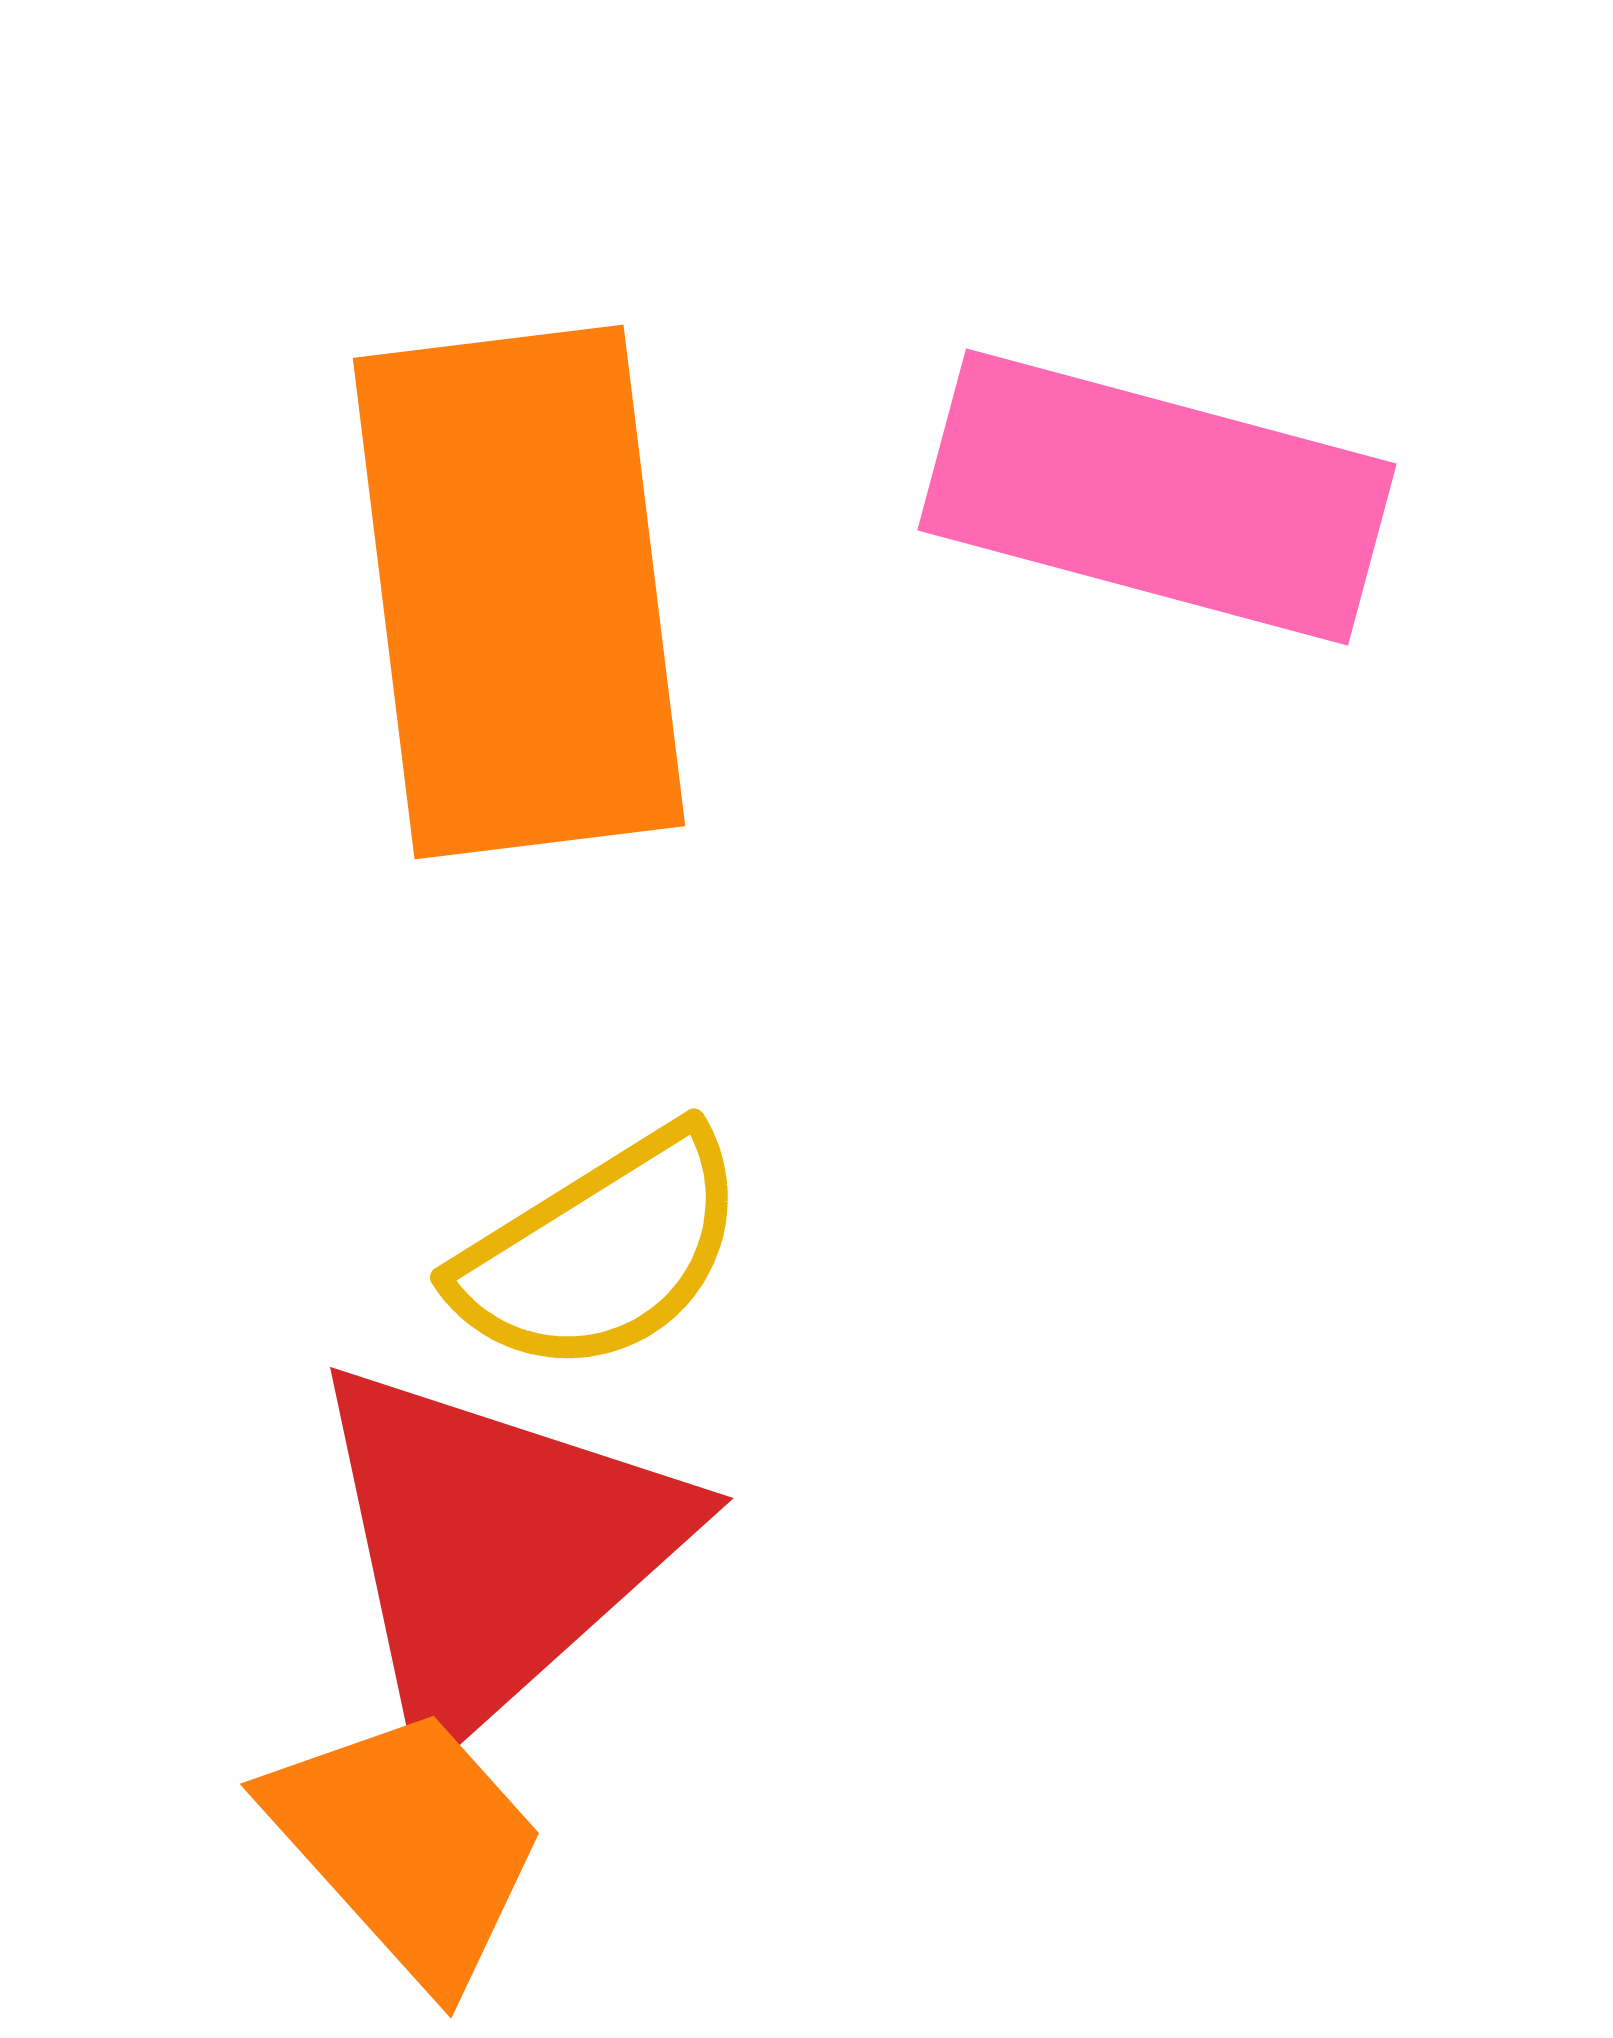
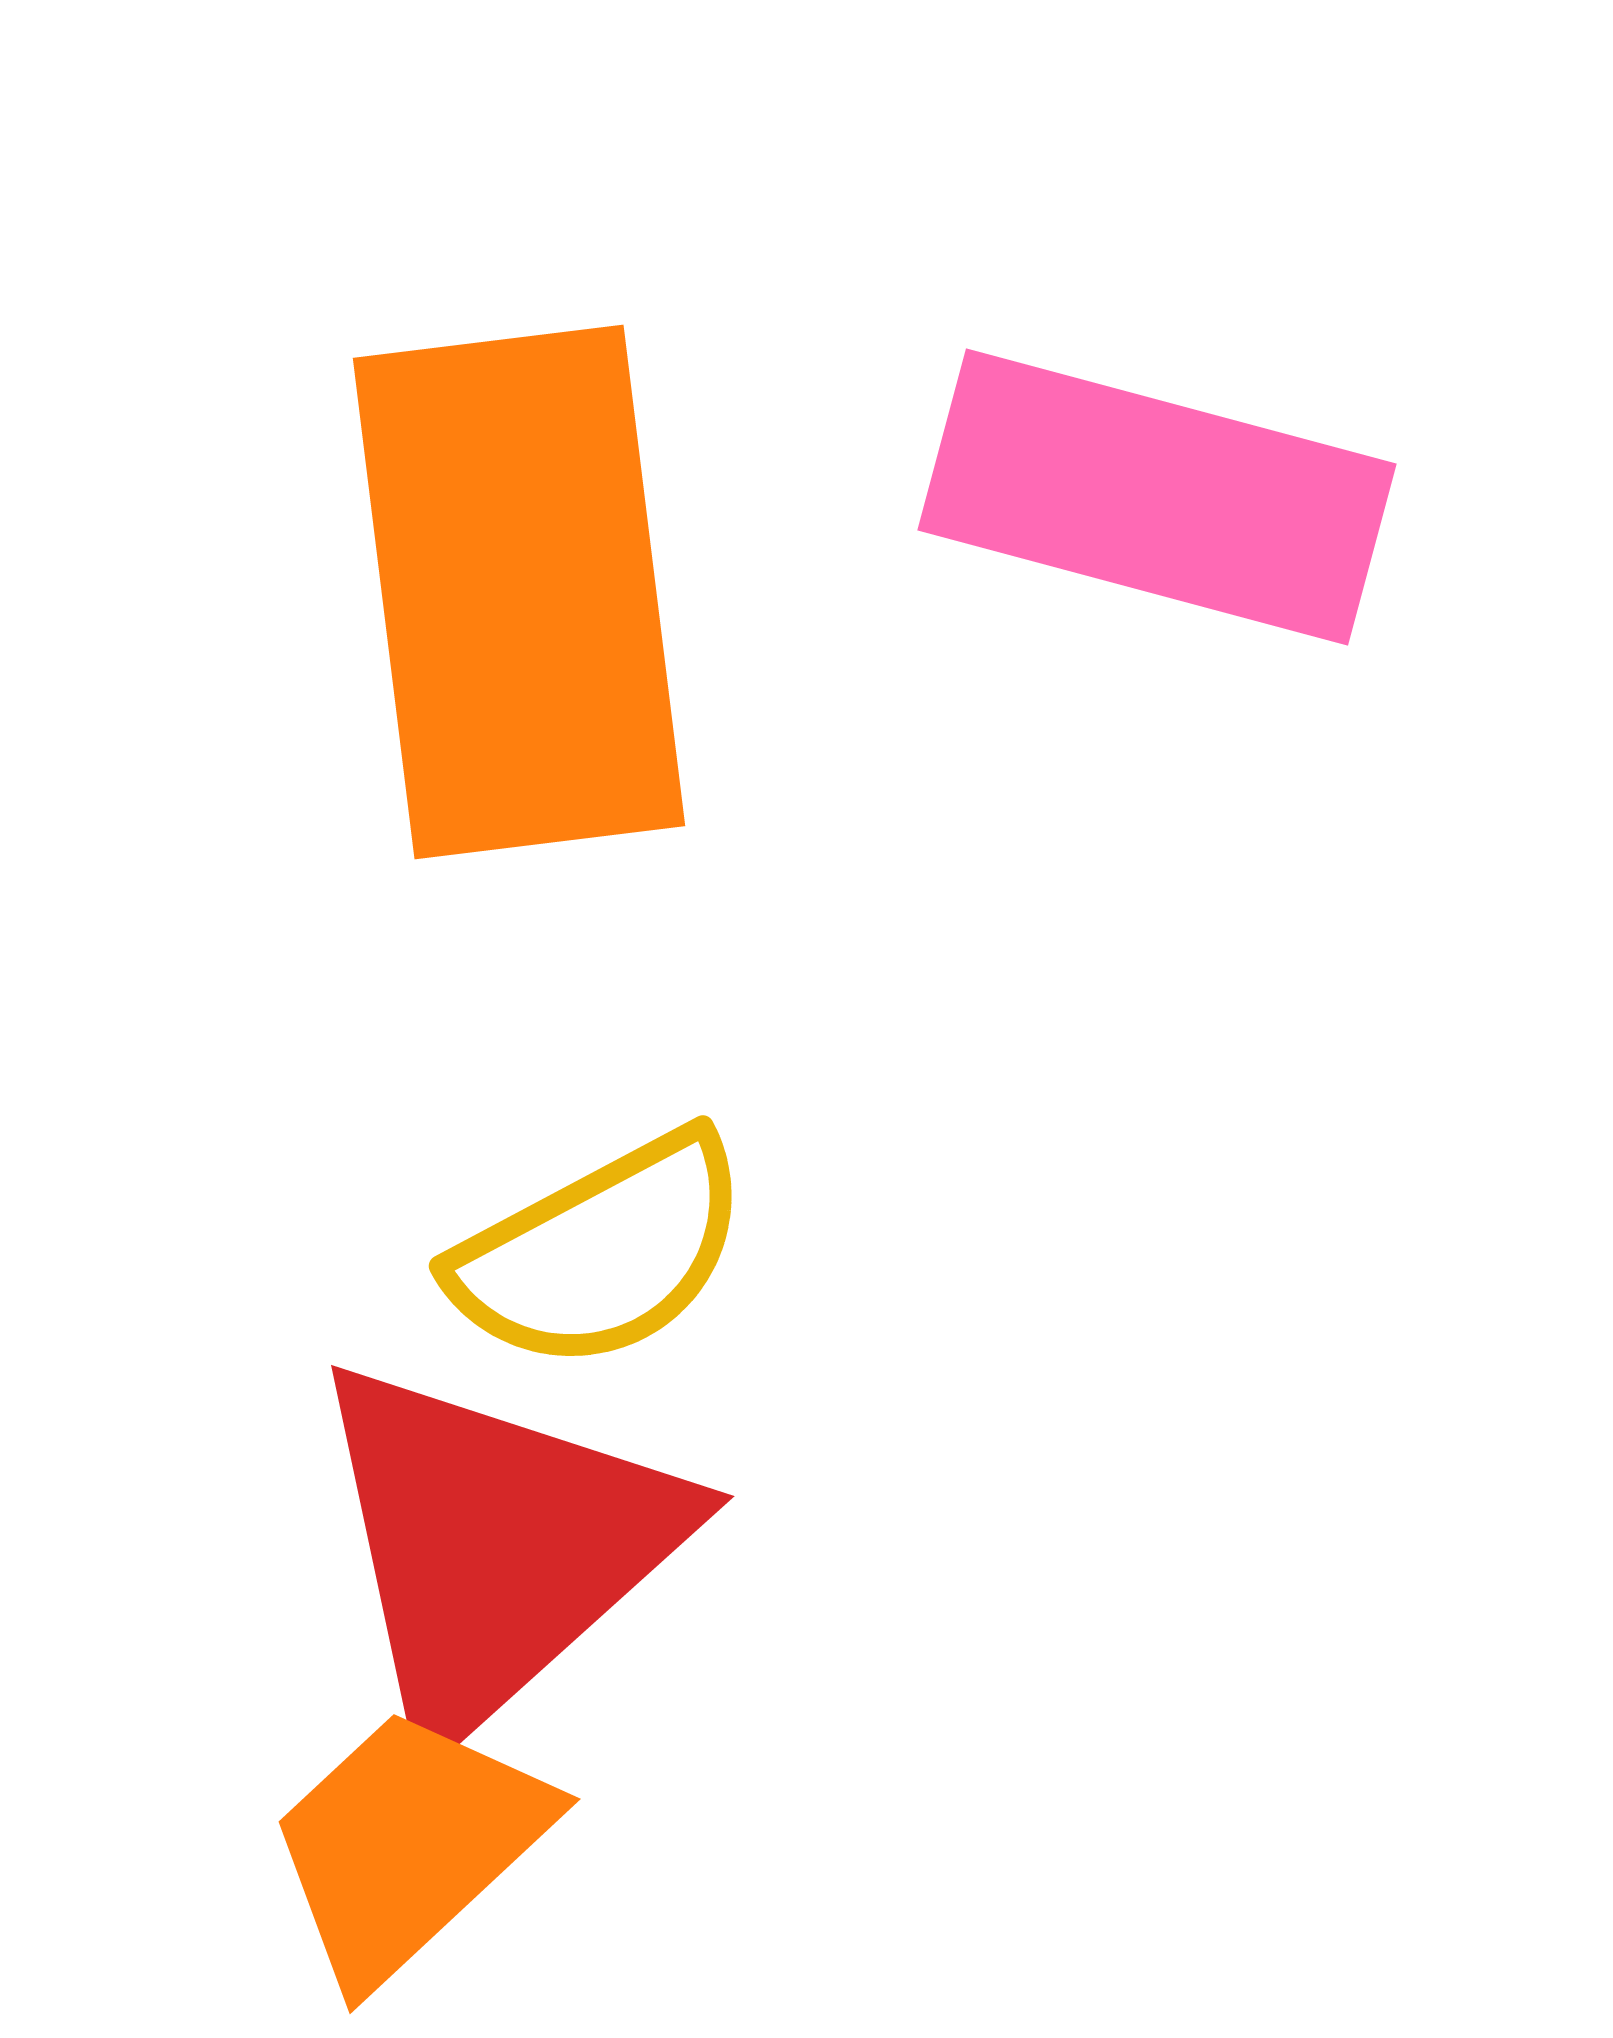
yellow semicircle: rotated 4 degrees clockwise
red triangle: moved 1 px right, 2 px up
orange trapezoid: rotated 91 degrees counterclockwise
